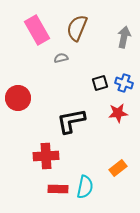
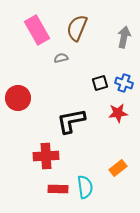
cyan semicircle: rotated 20 degrees counterclockwise
